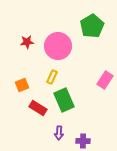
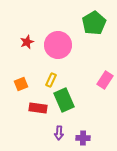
green pentagon: moved 2 px right, 3 px up
red star: rotated 16 degrees counterclockwise
pink circle: moved 1 px up
yellow rectangle: moved 1 px left, 3 px down
orange square: moved 1 px left, 1 px up
red rectangle: rotated 24 degrees counterclockwise
purple cross: moved 3 px up
